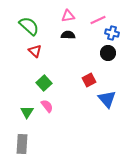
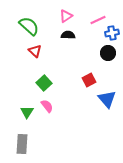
pink triangle: moved 2 px left; rotated 24 degrees counterclockwise
blue cross: rotated 24 degrees counterclockwise
